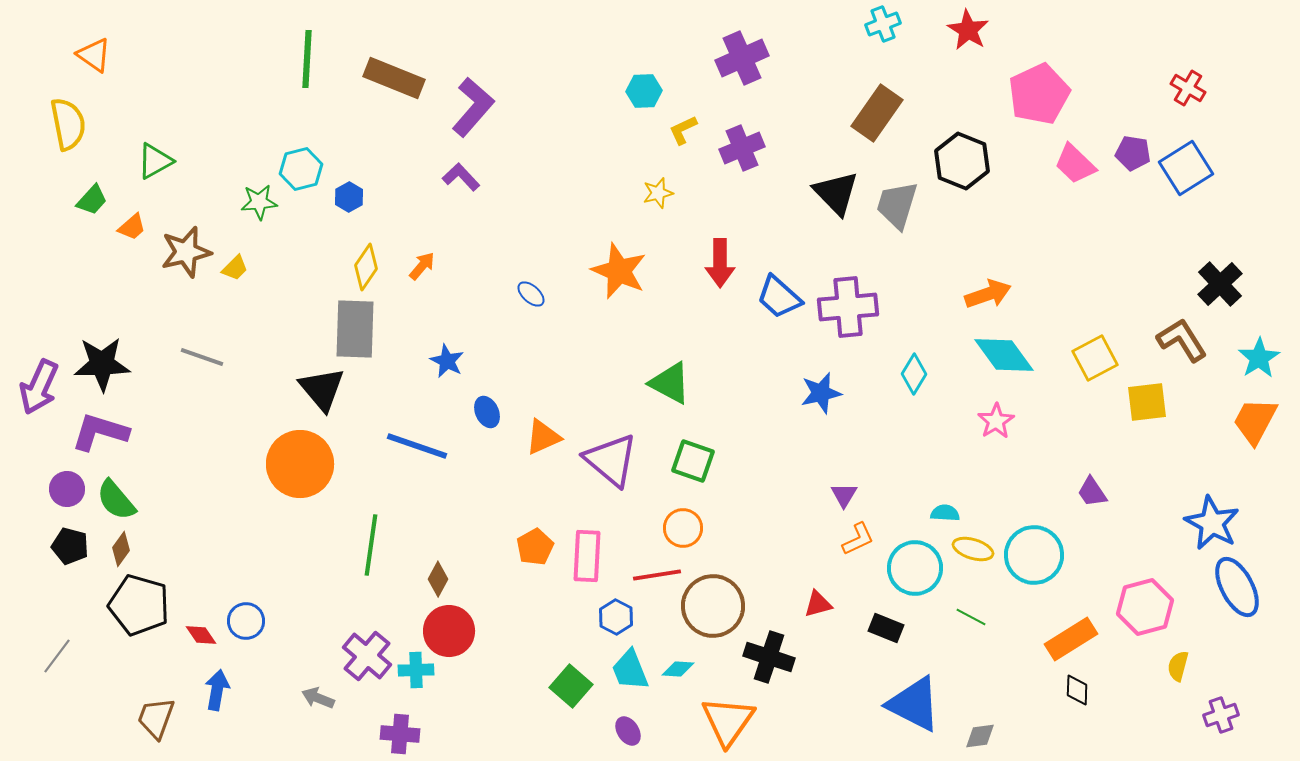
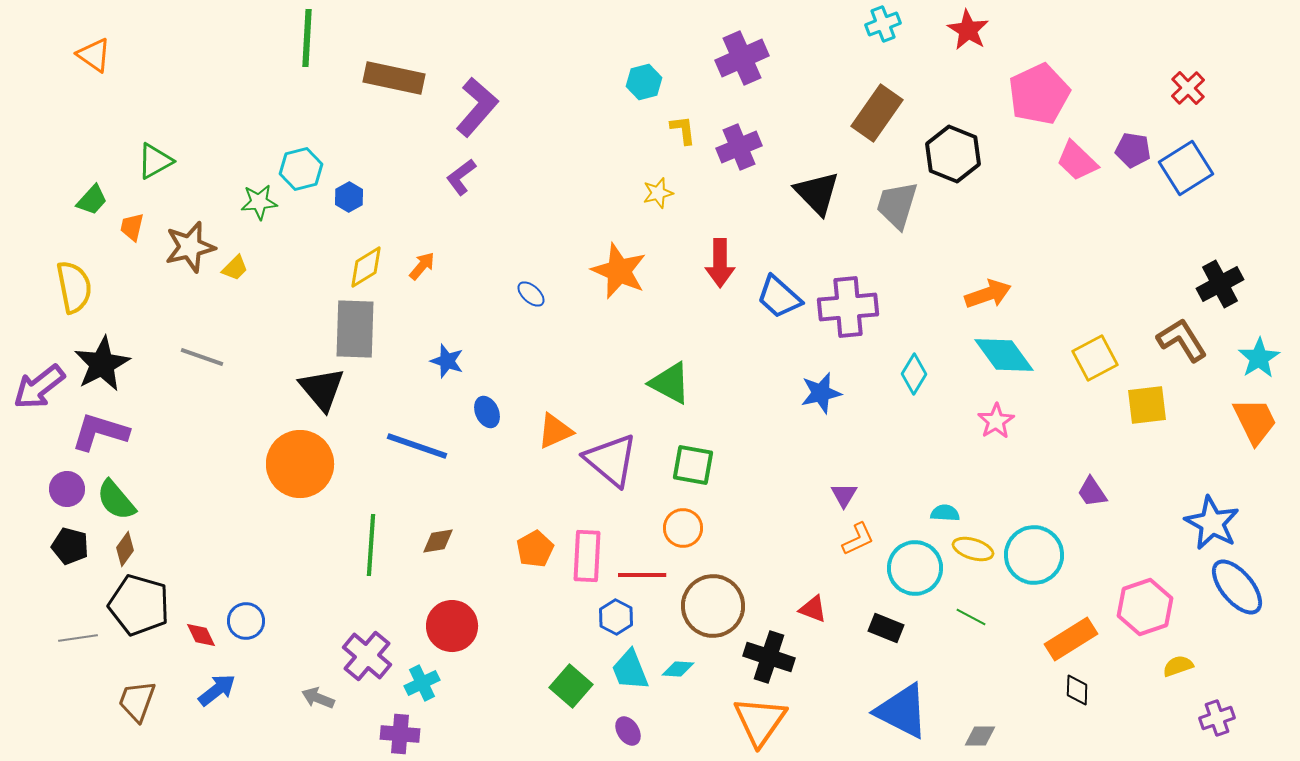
green line at (307, 59): moved 21 px up
brown rectangle at (394, 78): rotated 10 degrees counterclockwise
red cross at (1188, 88): rotated 16 degrees clockwise
cyan hexagon at (644, 91): moved 9 px up; rotated 12 degrees counterclockwise
purple L-shape at (473, 107): moved 4 px right
yellow semicircle at (68, 124): moved 6 px right, 163 px down
yellow L-shape at (683, 130): rotated 108 degrees clockwise
purple cross at (742, 148): moved 3 px left, 1 px up
purple pentagon at (1133, 153): moved 3 px up
black hexagon at (962, 161): moved 9 px left, 7 px up
pink trapezoid at (1075, 164): moved 2 px right, 3 px up
purple L-shape at (461, 177): rotated 84 degrees counterclockwise
black triangle at (836, 193): moved 19 px left
orange trapezoid at (132, 227): rotated 144 degrees clockwise
brown star at (186, 252): moved 4 px right, 5 px up
yellow diamond at (366, 267): rotated 24 degrees clockwise
black cross at (1220, 284): rotated 15 degrees clockwise
blue star at (447, 361): rotated 8 degrees counterclockwise
black star at (102, 364): rotated 26 degrees counterclockwise
purple arrow at (39, 387): rotated 28 degrees clockwise
yellow square at (1147, 402): moved 3 px down
orange trapezoid at (1255, 421): rotated 126 degrees clockwise
orange triangle at (543, 437): moved 12 px right, 6 px up
green square at (693, 461): moved 4 px down; rotated 9 degrees counterclockwise
green line at (371, 545): rotated 4 degrees counterclockwise
orange pentagon at (535, 547): moved 2 px down
brown diamond at (121, 549): moved 4 px right
red line at (657, 575): moved 15 px left; rotated 9 degrees clockwise
brown diamond at (438, 579): moved 38 px up; rotated 52 degrees clockwise
blue ellipse at (1237, 587): rotated 12 degrees counterclockwise
red triangle at (818, 604): moved 5 px left, 5 px down; rotated 36 degrees clockwise
pink hexagon at (1145, 607): rotated 4 degrees counterclockwise
red circle at (449, 631): moved 3 px right, 5 px up
red diamond at (201, 635): rotated 8 degrees clockwise
gray line at (57, 656): moved 21 px right, 18 px up; rotated 45 degrees clockwise
yellow semicircle at (1178, 666): rotated 56 degrees clockwise
cyan cross at (416, 670): moved 6 px right, 13 px down; rotated 24 degrees counterclockwise
blue arrow at (217, 690): rotated 42 degrees clockwise
blue triangle at (914, 704): moved 12 px left, 7 px down
purple cross at (1221, 715): moved 4 px left, 3 px down
brown trapezoid at (156, 718): moved 19 px left, 17 px up
orange triangle at (728, 721): moved 32 px right
gray diamond at (980, 736): rotated 8 degrees clockwise
